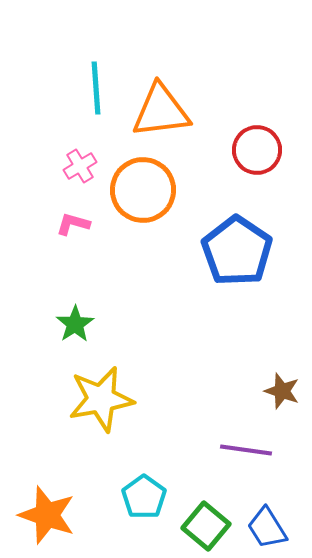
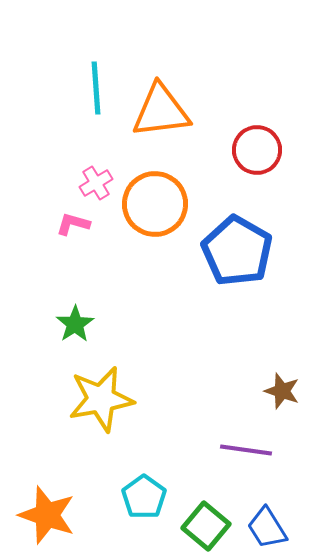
pink cross: moved 16 px right, 17 px down
orange circle: moved 12 px right, 14 px down
blue pentagon: rotated 4 degrees counterclockwise
